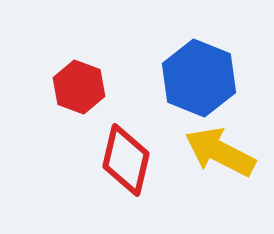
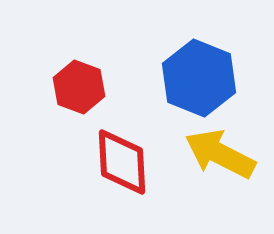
yellow arrow: moved 2 px down
red diamond: moved 4 px left, 2 px down; rotated 16 degrees counterclockwise
